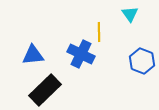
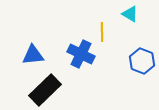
cyan triangle: rotated 24 degrees counterclockwise
yellow line: moved 3 px right
